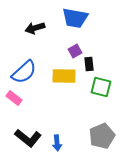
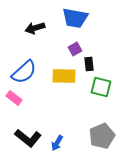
purple square: moved 2 px up
blue arrow: rotated 35 degrees clockwise
